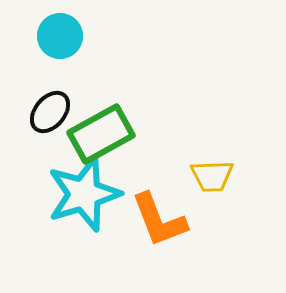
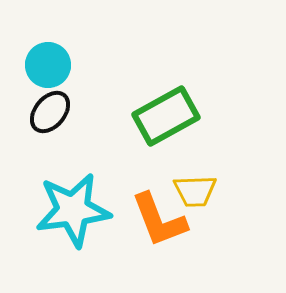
cyan circle: moved 12 px left, 29 px down
green rectangle: moved 65 px right, 18 px up
yellow trapezoid: moved 17 px left, 15 px down
cyan star: moved 11 px left, 16 px down; rotated 10 degrees clockwise
